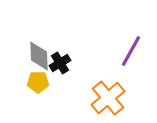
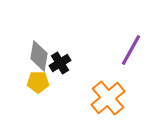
purple line: moved 1 px up
gray diamond: rotated 12 degrees clockwise
